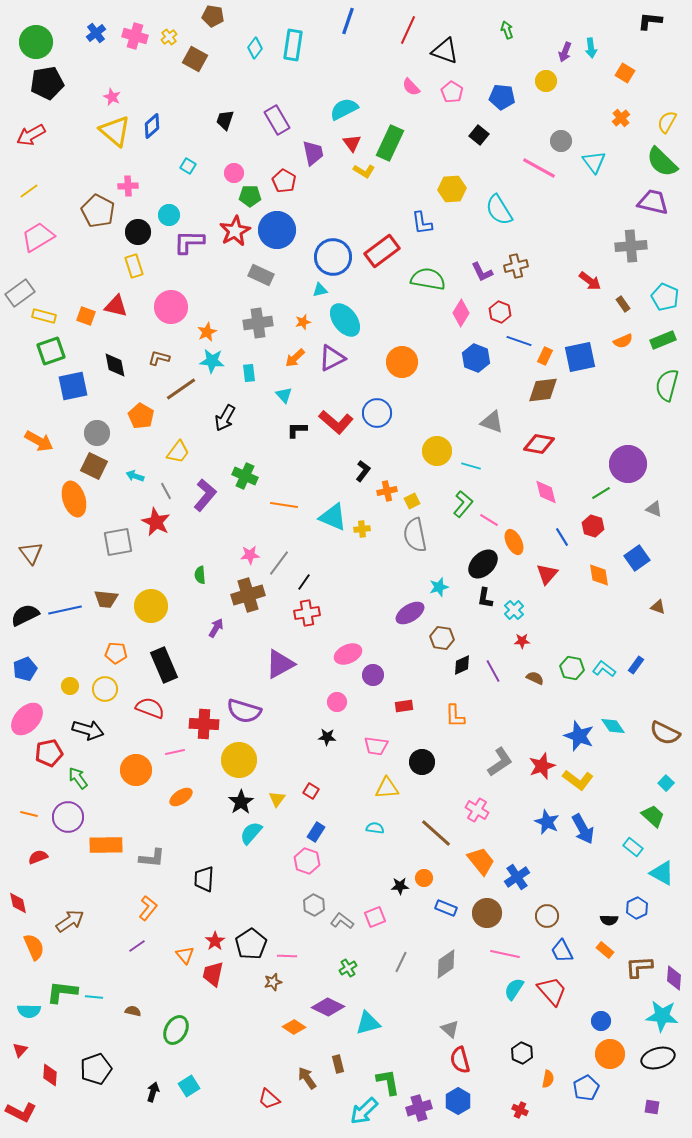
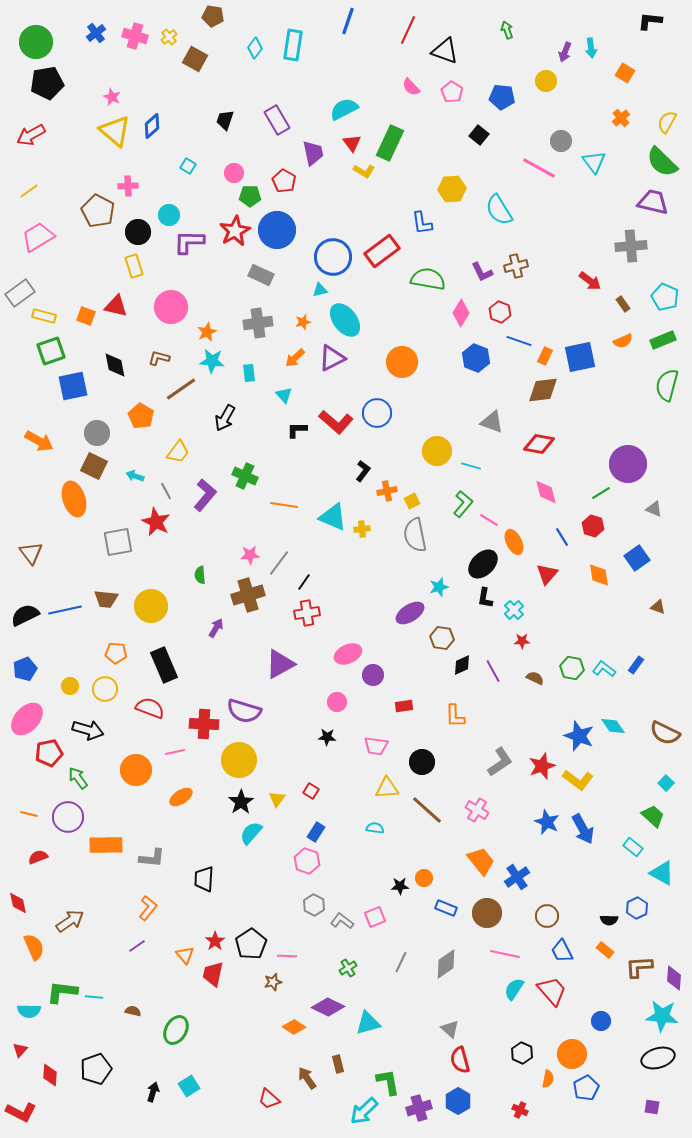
brown line at (436, 833): moved 9 px left, 23 px up
orange circle at (610, 1054): moved 38 px left
